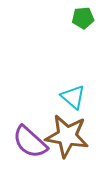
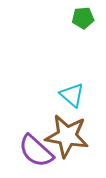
cyan triangle: moved 1 px left, 2 px up
purple semicircle: moved 6 px right, 9 px down
